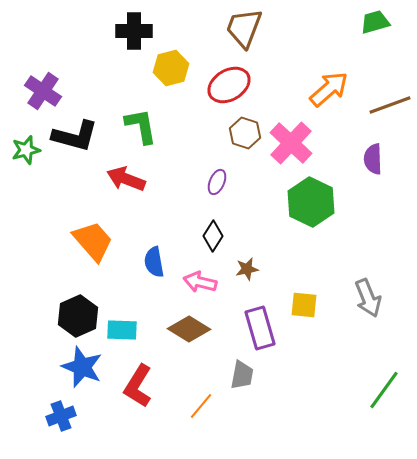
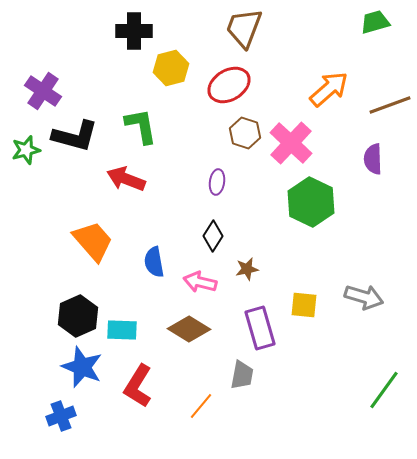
purple ellipse: rotated 15 degrees counterclockwise
gray arrow: moved 4 px left, 1 px up; rotated 51 degrees counterclockwise
